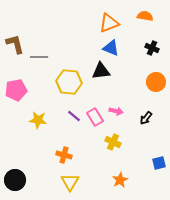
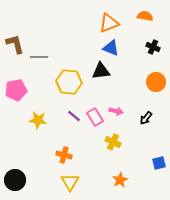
black cross: moved 1 px right, 1 px up
